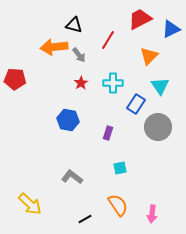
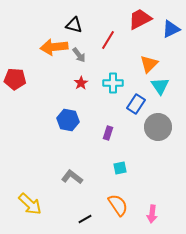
orange triangle: moved 8 px down
